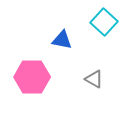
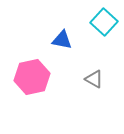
pink hexagon: rotated 12 degrees counterclockwise
